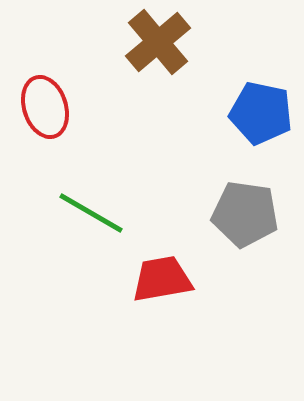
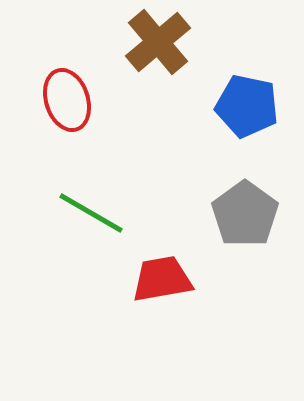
red ellipse: moved 22 px right, 7 px up
blue pentagon: moved 14 px left, 7 px up
gray pentagon: rotated 28 degrees clockwise
